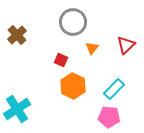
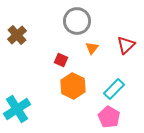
gray circle: moved 4 px right, 1 px up
pink pentagon: rotated 25 degrees clockwise
